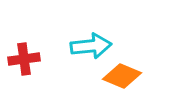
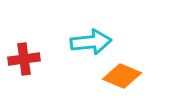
cyan arrow: moved 4 px up
